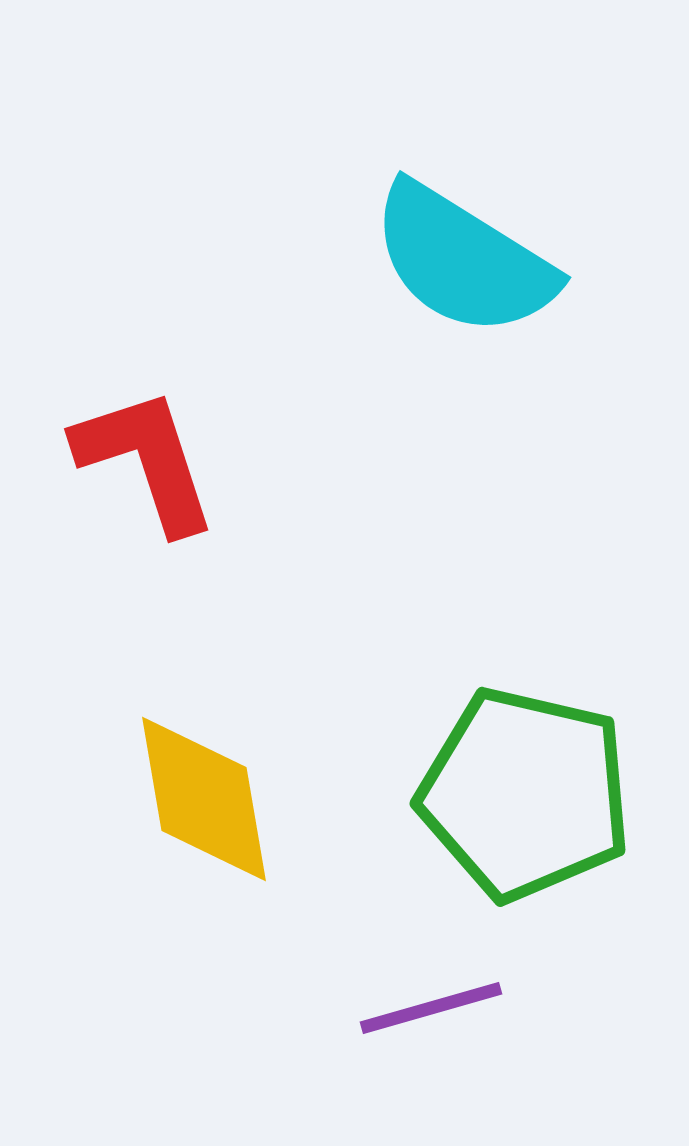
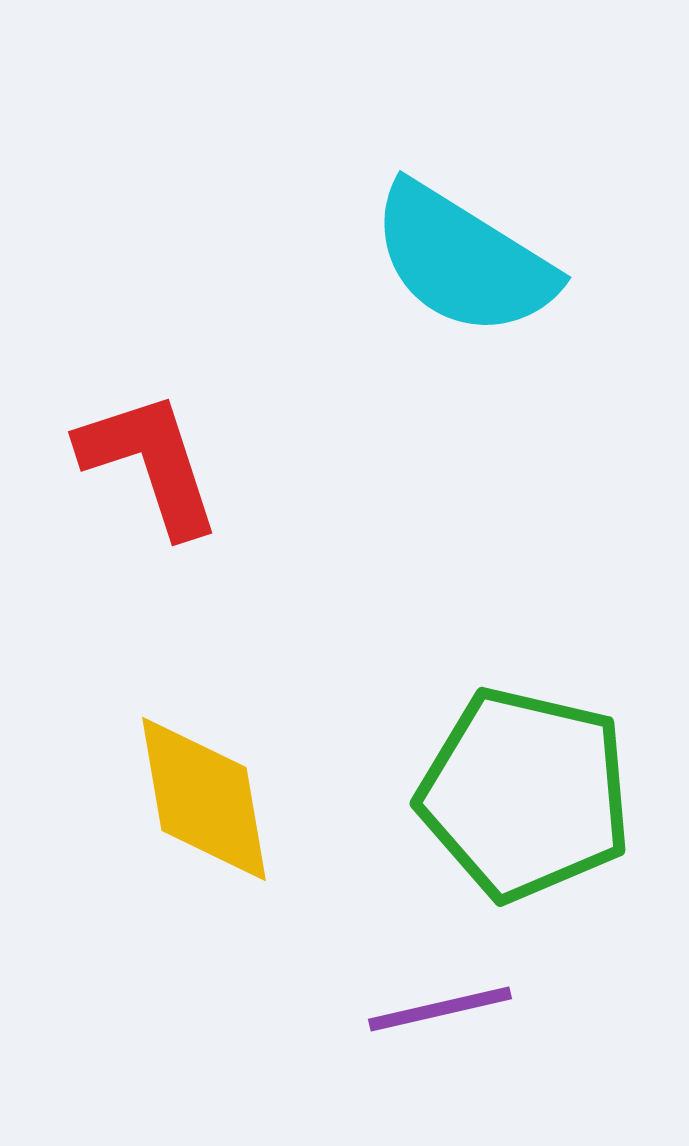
red L-shape: moved 4 px right, 3 px down
purple line: moved 9 px right, 1 px down; rotated 3 degrees clockwise
